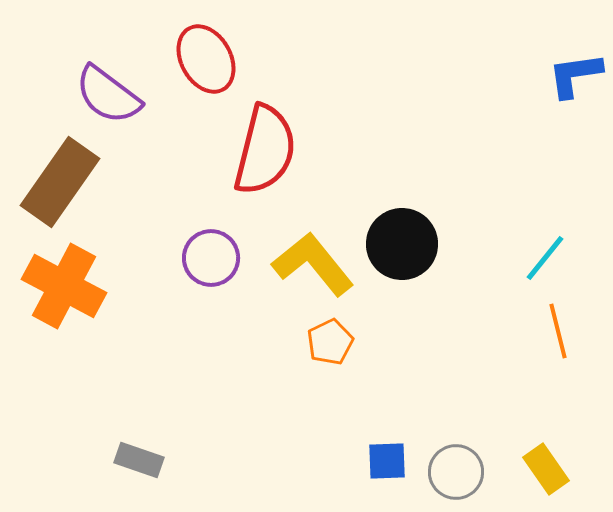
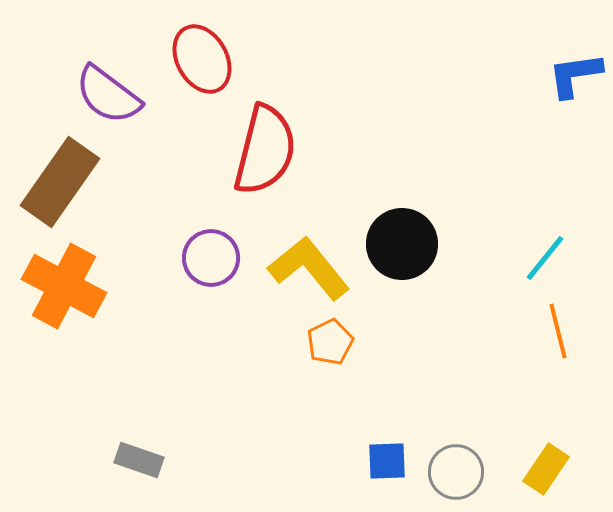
red ellipse: moved 4 px left
yellow L-shape: moved 4 px left, 4 px down
yellow rectangle: rotated 69 degrees clockwise
